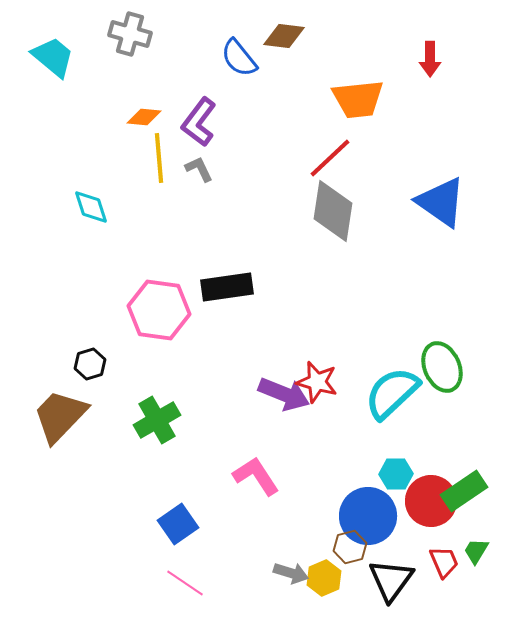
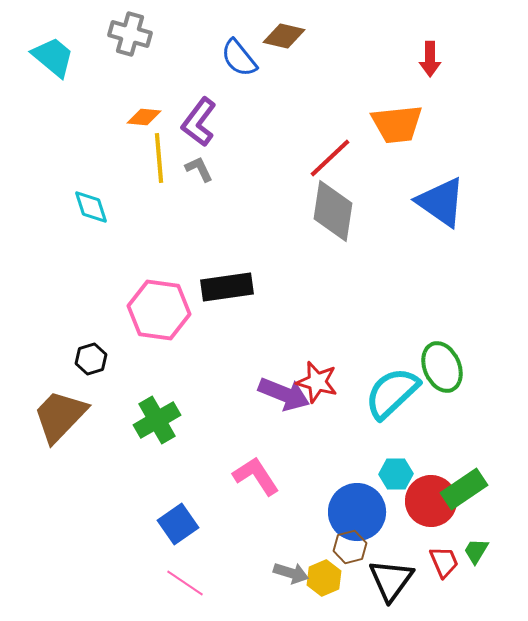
brown diamond: rotated 6 degrees clockwise
orange trapezoid: moved 39 px right, 25 px down
black hexagon: moved 1 px right, 5 px up
green rectangle: moved 2 px up
blue circle: moved 11 px left, 4 px up
